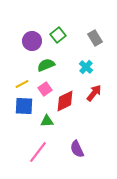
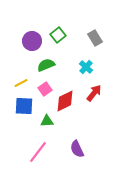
yellow line: moved 1 px left, 1 px up
